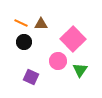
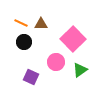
pink circle: moved 2 px left, 1 px down
green triangle: rotated 21 degrees clockwise
